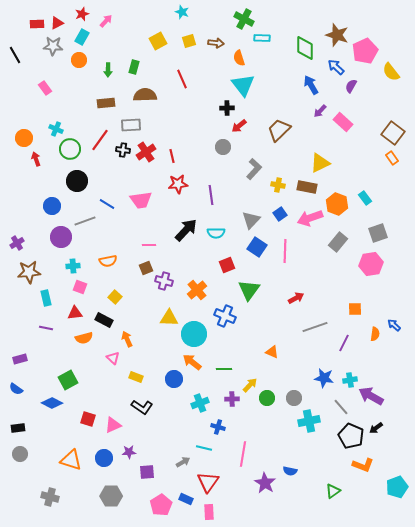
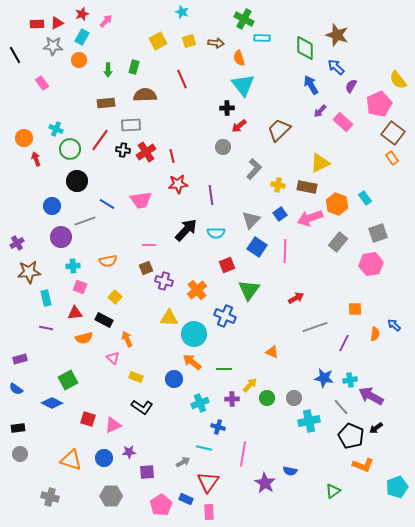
pink pentagon at (365, 51): moved 14 px right, 53 px down
yellow semicircle at (391, 72): moved 7 px right, 8 px down
pink rectangle at (45, 88): moved 3 px left, 5 px up
